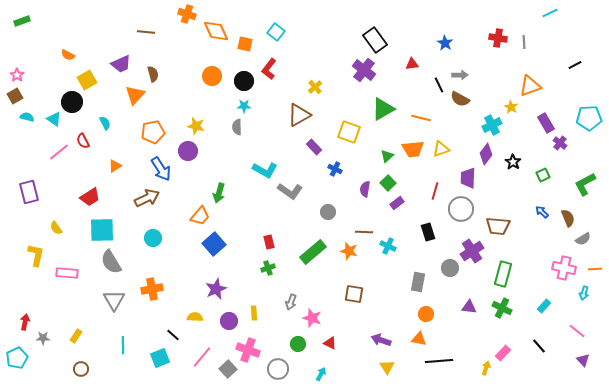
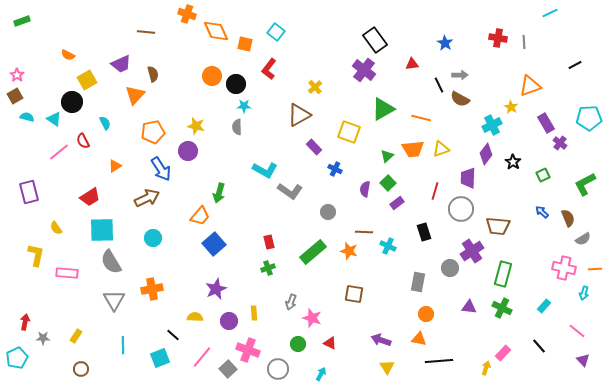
black circle at (244, 81): moved 8 px left, 3 px down
black rectangle at (428, 232): moved 4 px left
